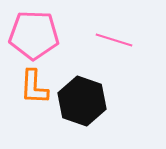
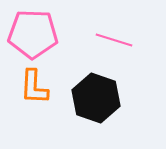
pink pentagon: moved 1 px left, 1 px up
black hexagon: moved 14 px right, 3 px up
